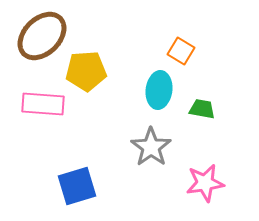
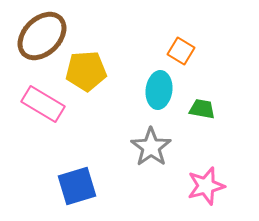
pink rectangle: rotated 27 degrees clockwise
pink star: moved 1 px right, 3 px down; rotated 6 degrees counterclockwise
